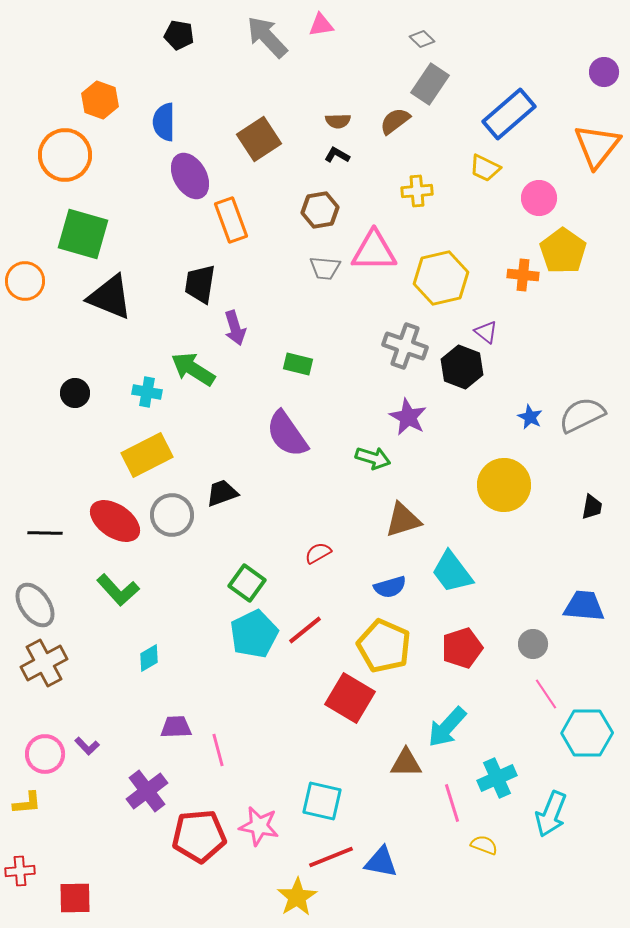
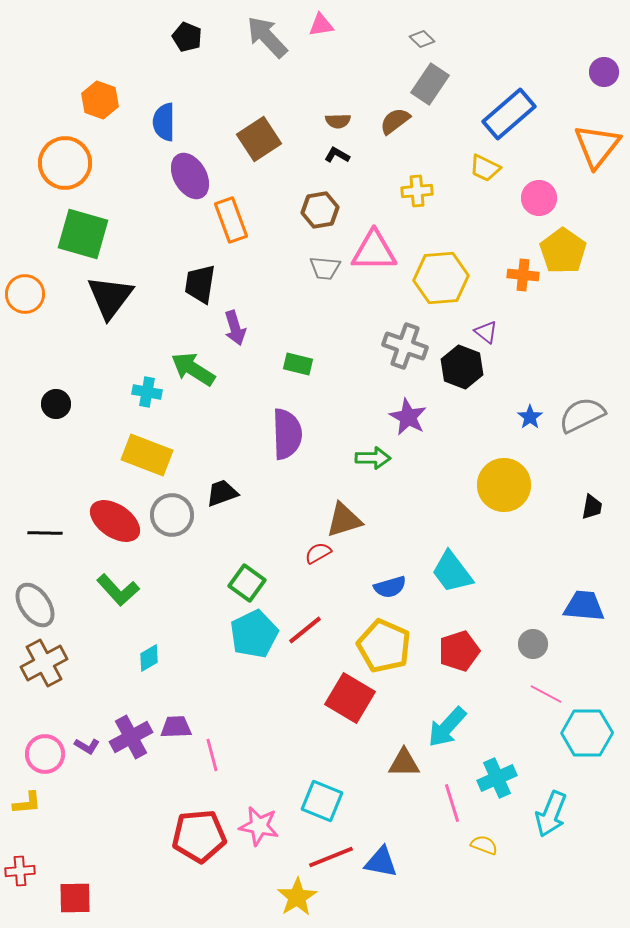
black pentagon at (179, 35): moved 8 px right, 2 px down; rotated 12 degrees clockwise
orange circle at (65, 155): moved 8 px down
yellow hexagon at (441, 278): rotated 8 degrees clockwise
orange circle at (25, 281): moved 13 px down
black triangle at (110, 297): rotated 45 degrees clockwise
black circle at (75, 393): moved 19 px left, 11 px down
blue star at (530, 417): rotated 10 degrees clockwise
purple semicircle at (287, 434): rotated 147 degrees counterclockwise
yellow rectangle at (147, 455): rotated 48 degrees clockwise
green arrow at (373, 458): rotated 16 degrees counterclockwise
brown triangle at (403, 520): moved 59 px left
red pentagon at (462, 648): moved 3 px left, 3 px down
pink line at (546, 694): rotated 28 degrees counterclockwise
purple L-shape at (87, 746): rotated 15 degrees counterclockwise
pink line at (218, 750): moved 6 px left, 5 px down
brown triangle at (406, 763): moved 2 px left
purple cross at (147, 791): moved 16 px left, 54 px up; rotated 9 degrees clockwise
cyan square at (322, 801): rotated 9 degrees clockwise
